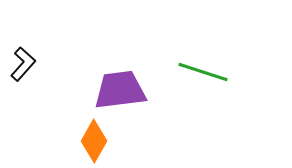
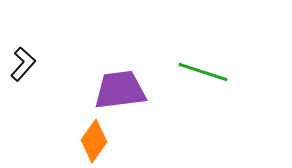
orange diamond: rotated 6 degrees clockwise
